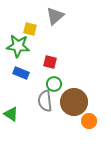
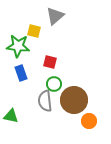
yellow square: moved 4 px right, 2 px down
blue rectangle: rotated 49 degrees clockwise
brown circle: moved 2 px up
green triangle: moved 2 px down; rotated 21 degrees counterclockwise
